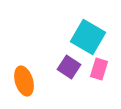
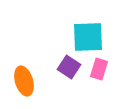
cyan square: rotated 32 degrees counterclockwise
